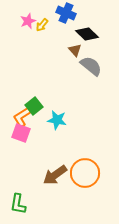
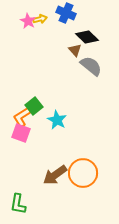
pink star: rotated 21 degrees counterclockwise
yellow arrow: moved 2 px left, 6 px up; rotated 144 degrees counterclockwise
black diamond: moved 3 px down
cyan star: rotated 18 degrees clockwise
orange circle: moved 2 px left
